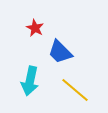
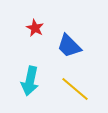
blue trapezoid: moved 9 px right, 6 px up
yellow line: moved 1 px up
